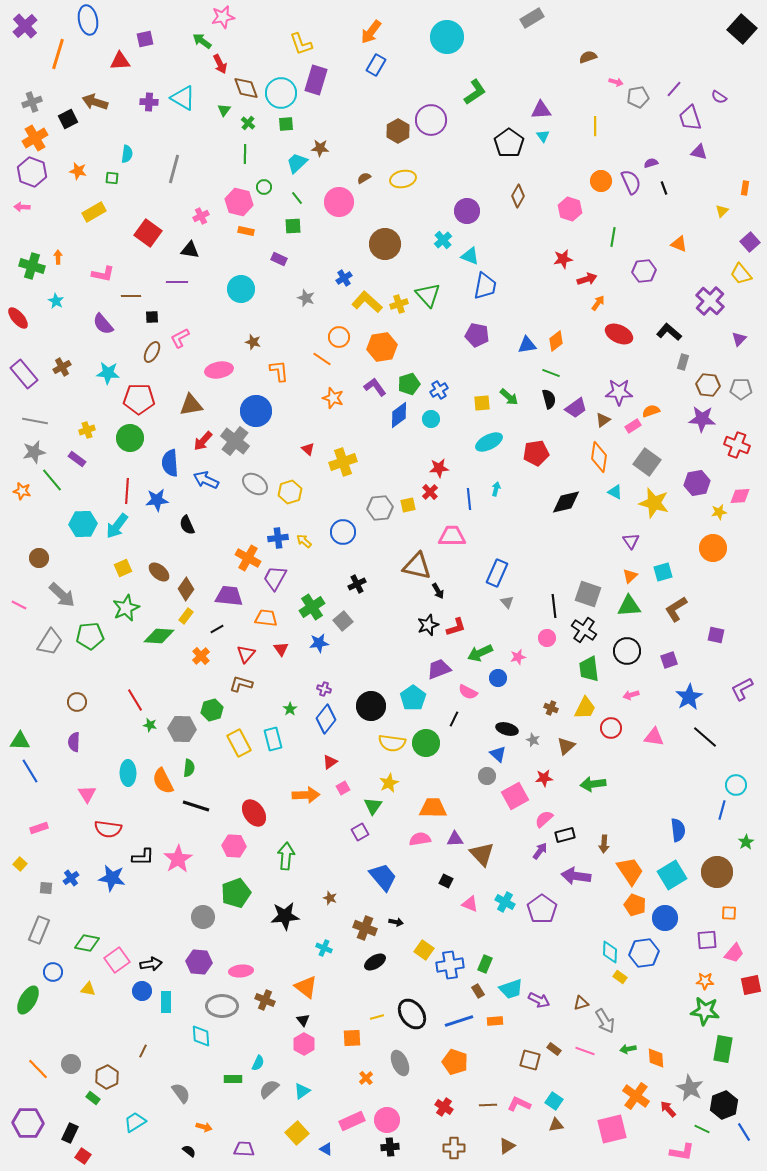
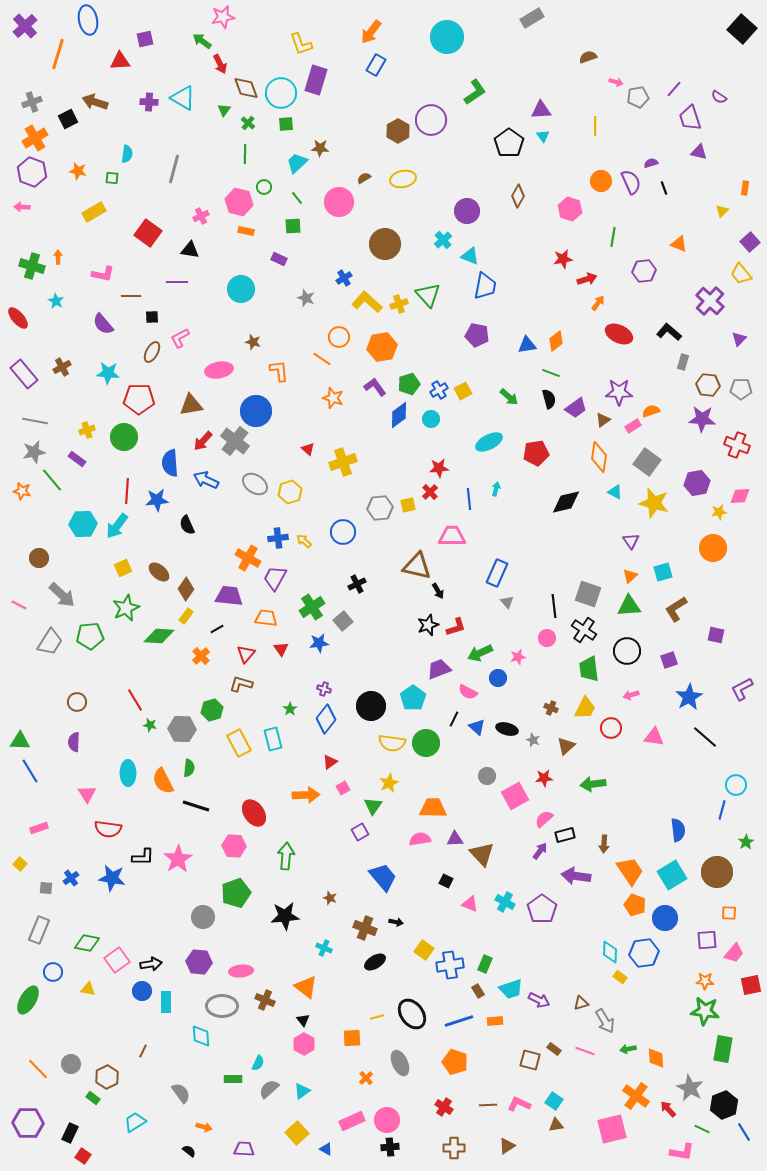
yellow square at (482, 403): moved 19 px left, 12 px up; rotated 24 degrees counterclockwise
green circle at (130, 438): moved 6 px left, 1 px up
blue triangle at (498, 754): moved 21 px left, 27 px up
